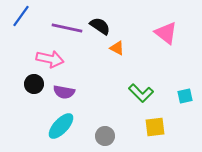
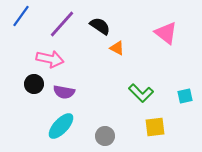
purple line: moved 5 px left, 4 px up; rotated 60 degrees counterclockwise
